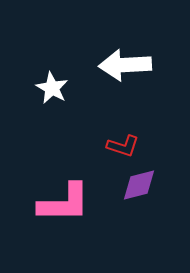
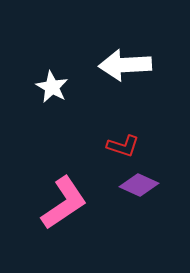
white star: moved 1 px up
purple diamond: rotated 39 degrees clockwise
pink L-shape: rotated 34 degrees counterclockwise
